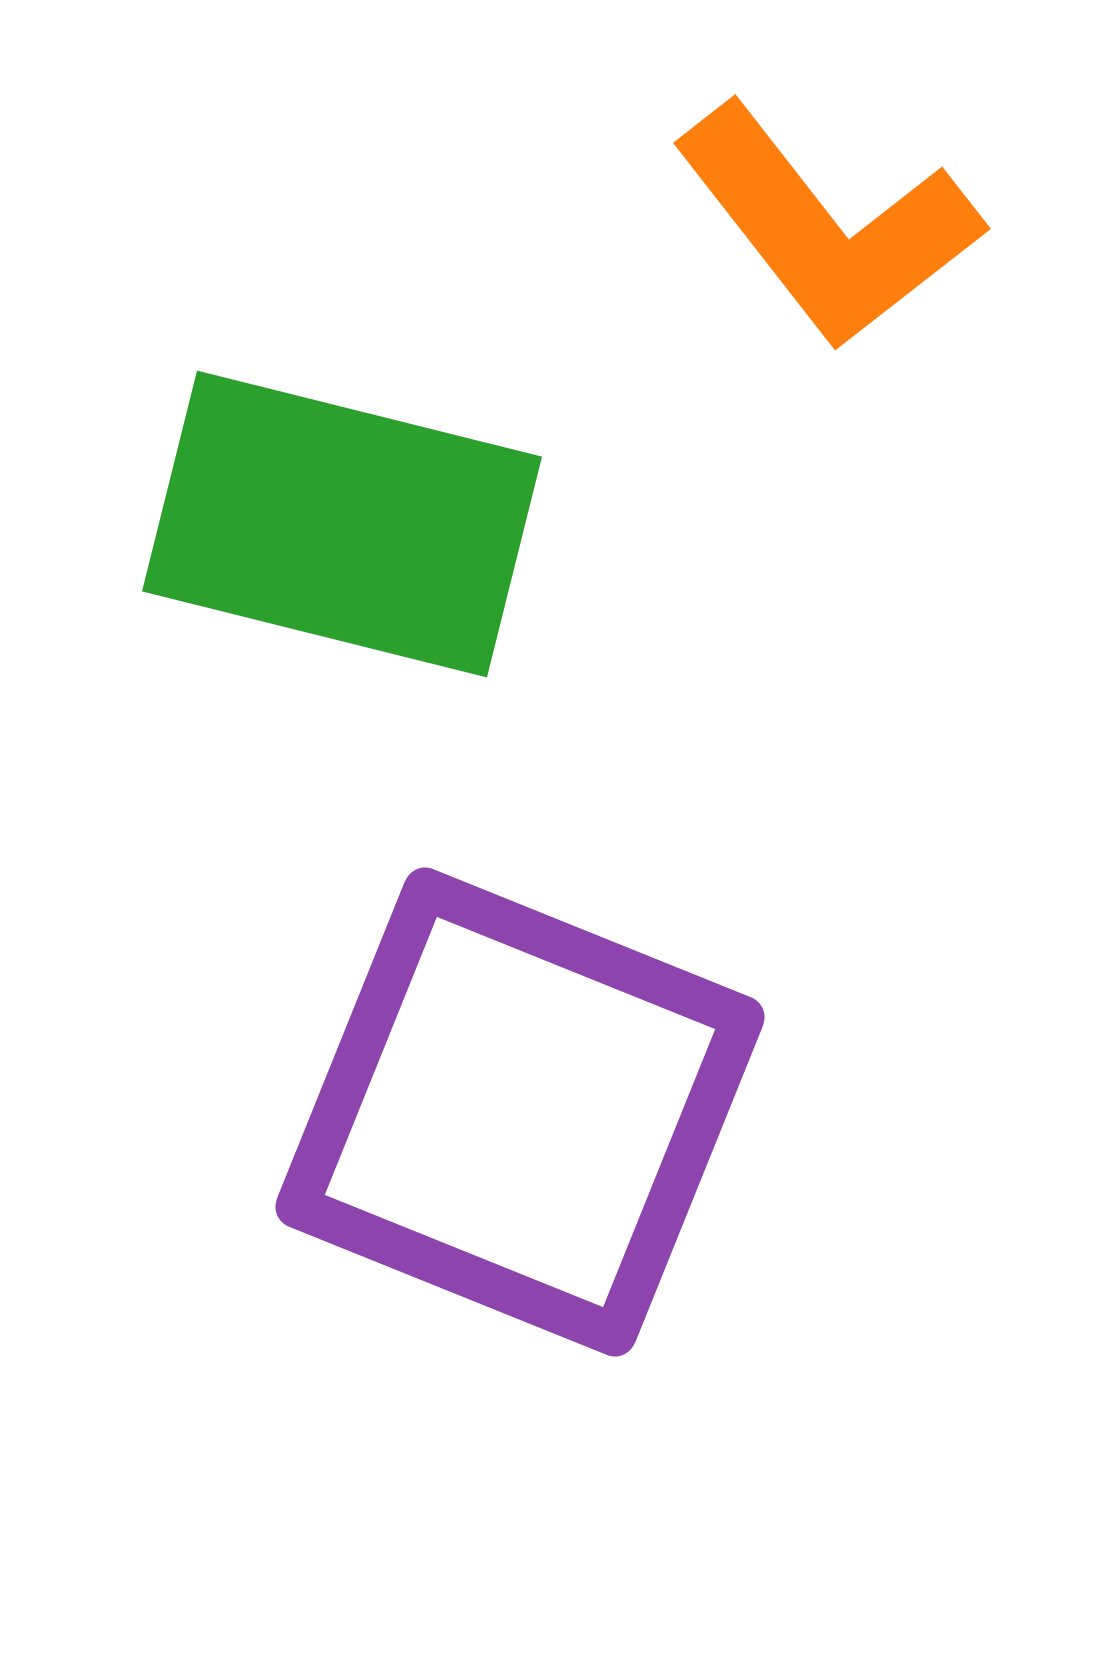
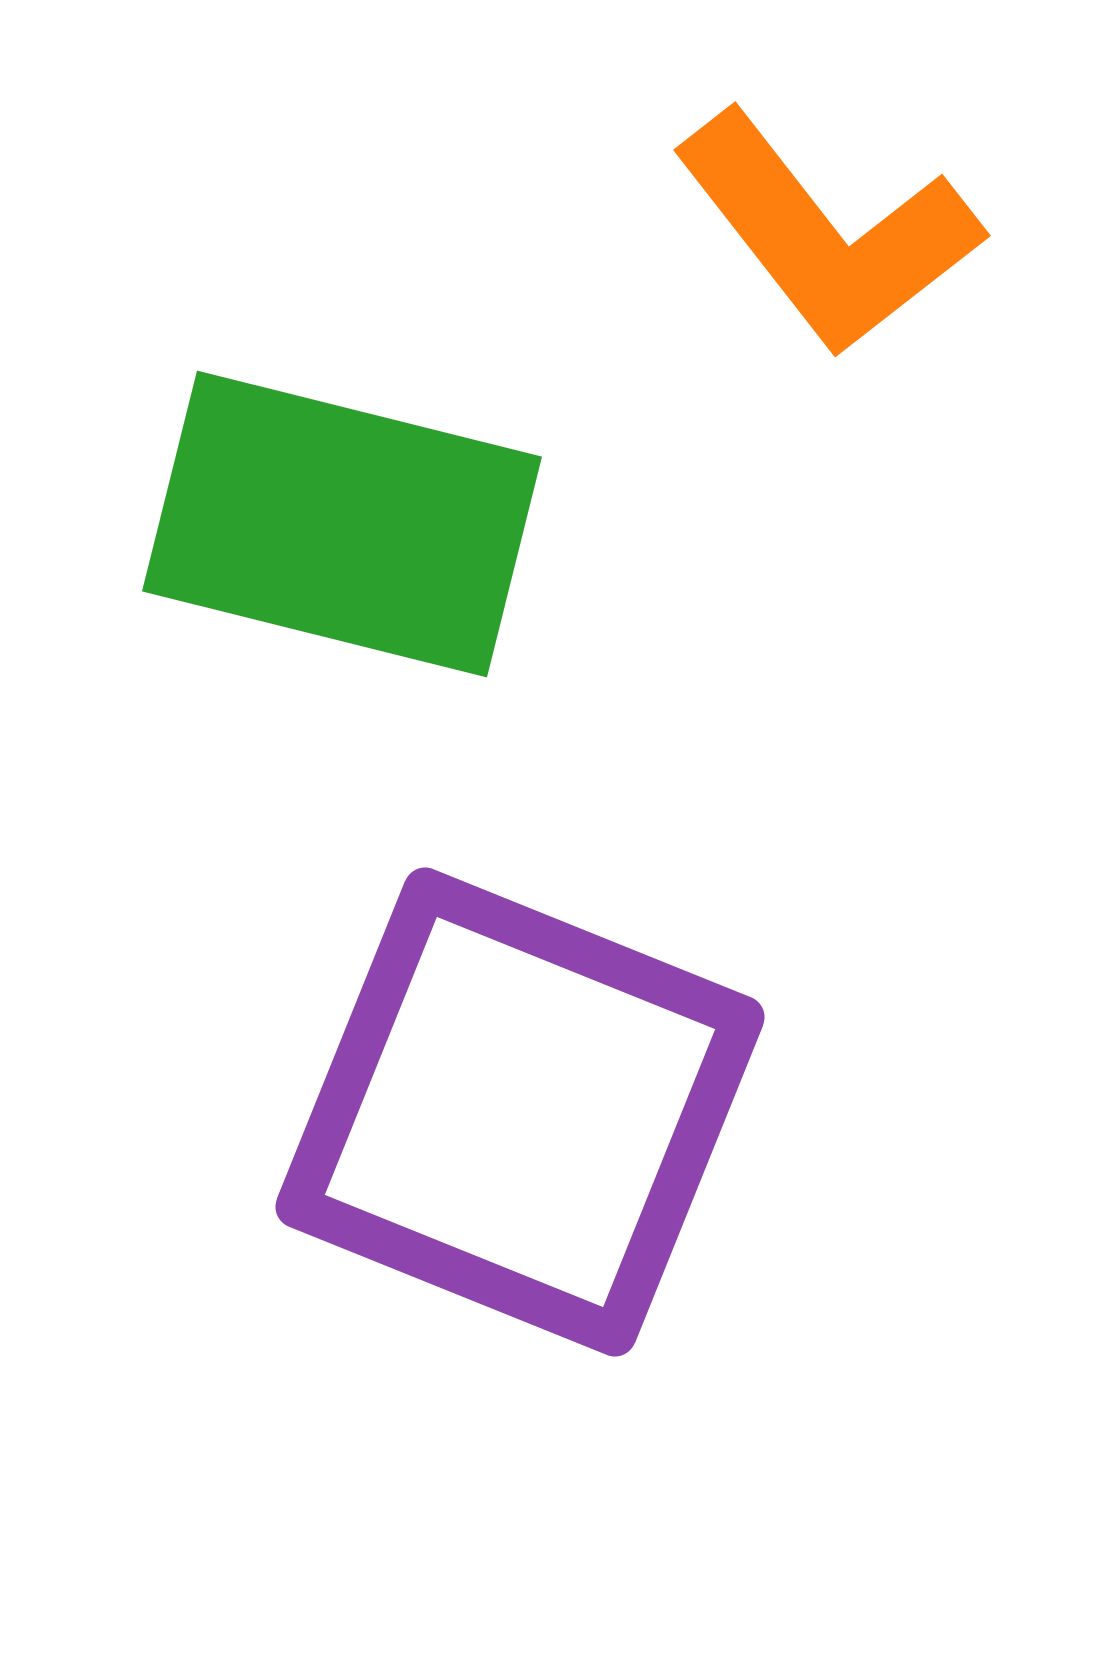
orange L-shape: moved 7 px down
